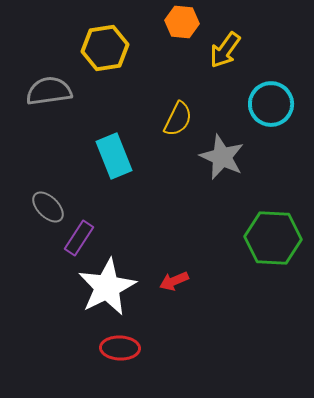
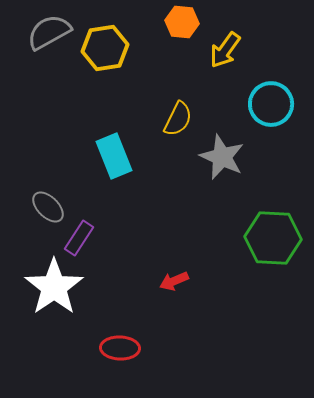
gray semicircle: moved 59 px up; rotated 21 degrees counterclockwise
white star: moved 53 px left; rotated 8 degrees counterclockwise
